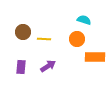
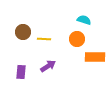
purple rectangle: moved 5 px down
